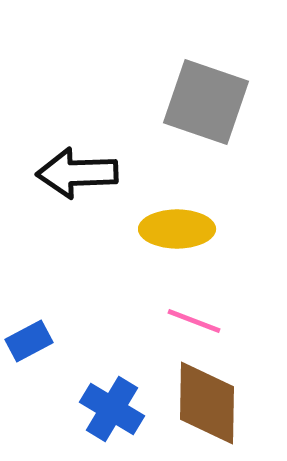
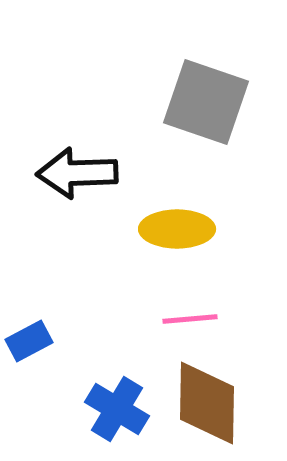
pink line: moved 4 px left, 2 px up; rotated 26 degrees counterclockwise
blue cross: moved 5 px right
